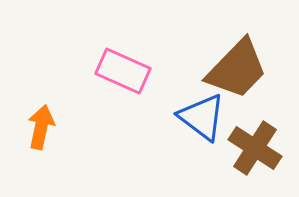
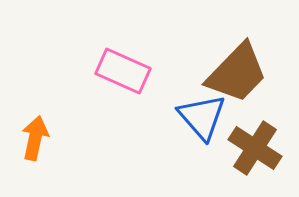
brown trapezoid: moved 4 px down
blue triangle: rotated 12 degrees clockwise
orange arrow: moved 6 px left, 11 px down
